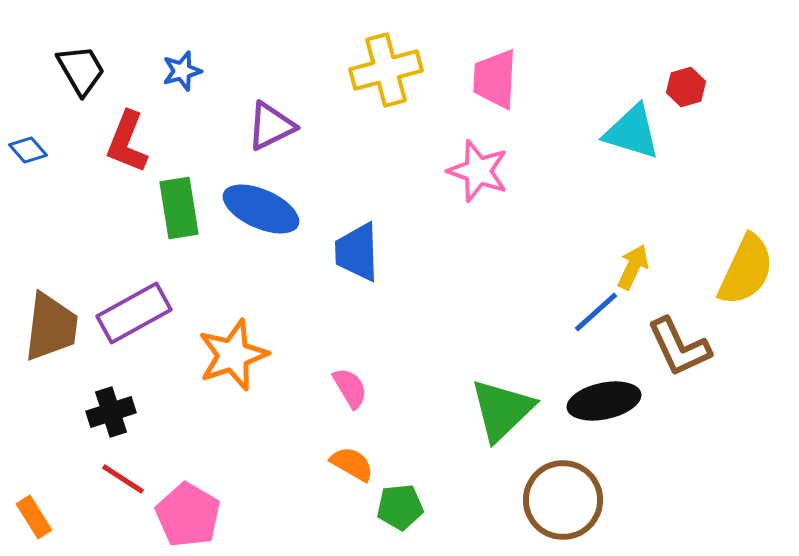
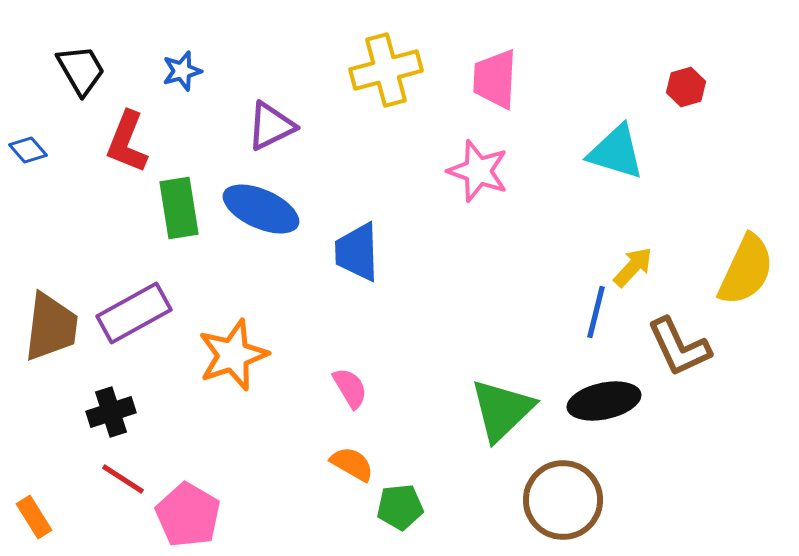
cyan triangle: moved 16 px left, 20 px down
yellow arrow: rotated 18 degrees clockwise
blue line: rotated 34 degrees counterclockwise
